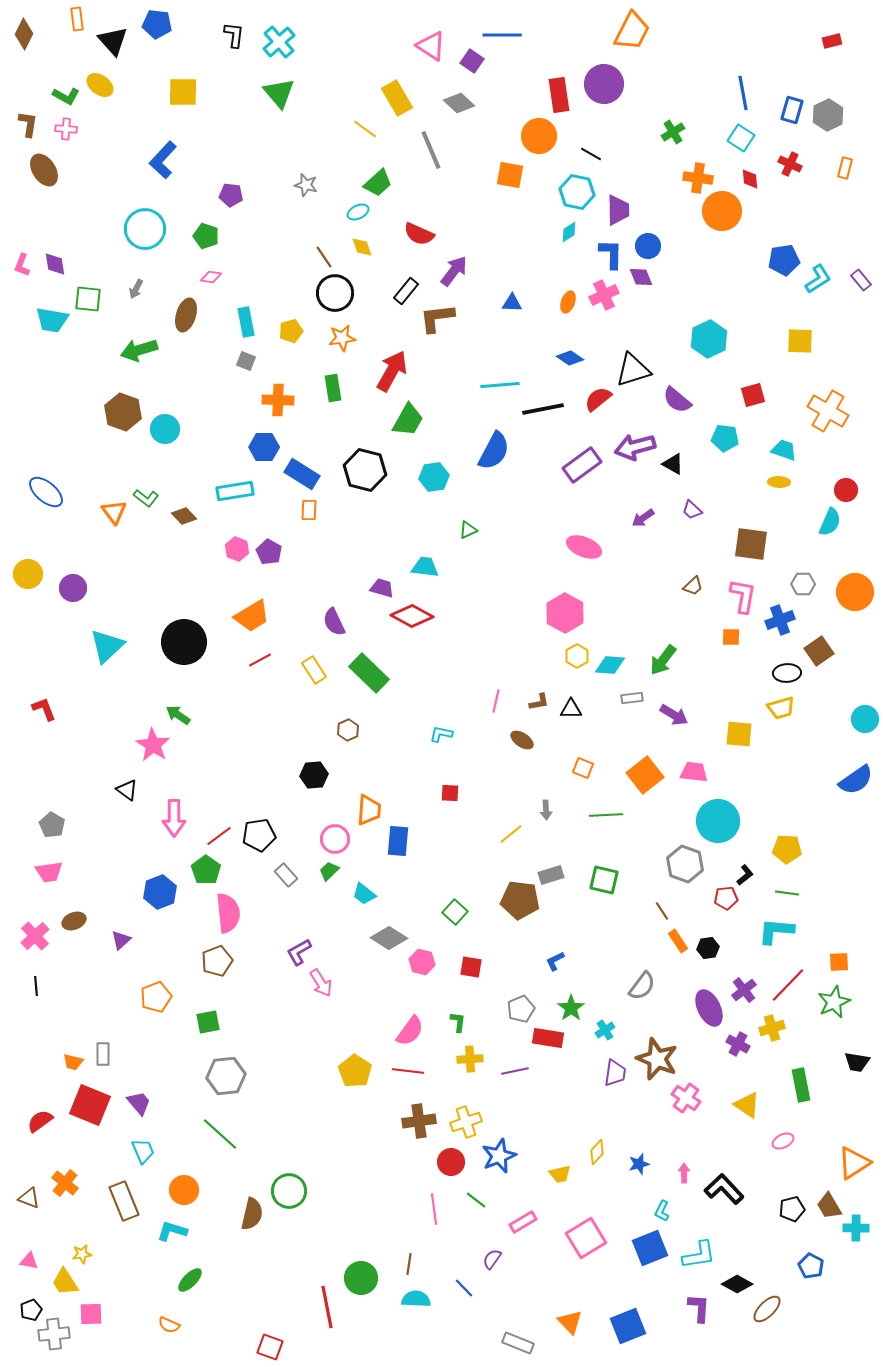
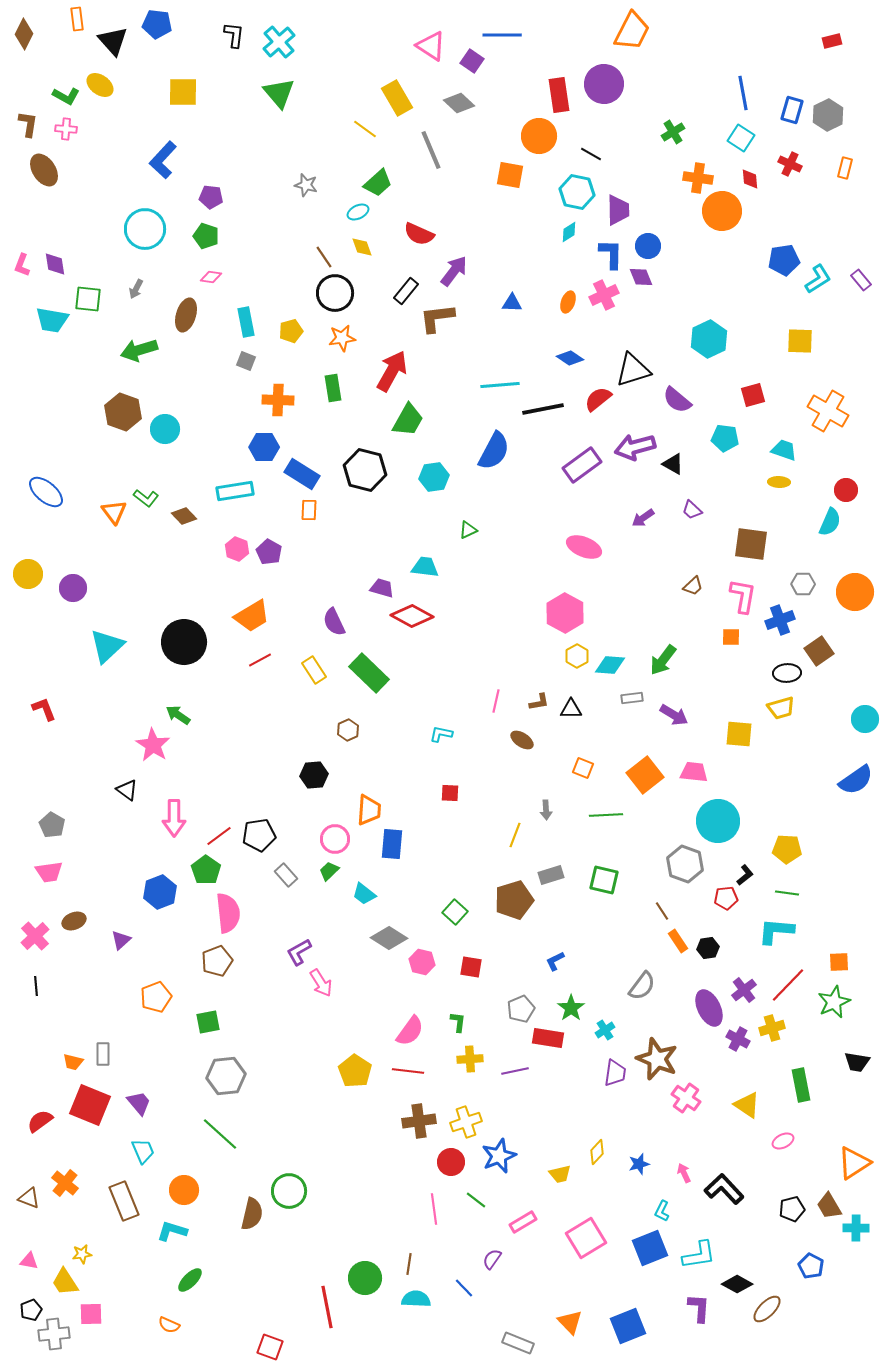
purple pentagon at (231, 195): moved 20 px left, 2 px down
yellow line at (511, 834): moved 4 px right, 1 px down; rotated 30 degrees counterclockwise
blue rectangle at (398, 841): moved 6 px left, 3 px down
brown pentagon at (520, 900): moved 6 px left; rotated 24 degrees counterclockwise
purple cross at (738, 1044): moved 5 px up
pink arrow at (684, 1173): rotated 24 degrees counterclockwise
green circle at (361, 1278): moved 4 px right
